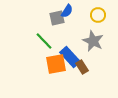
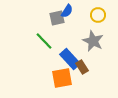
blue rectangle: moved 2 px down
orange square: moved 6 px right, 14 px down
